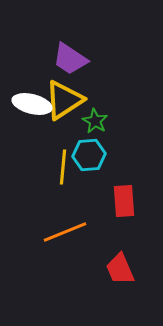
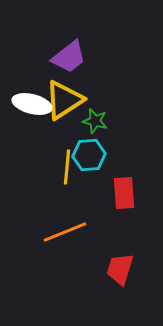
purple trapezoid: moved 1 px left, 2 px up; rotated 72 degrees counterclockwise
green star: rotated 15 degrees counterclockwise
yellow line: moved 4 px right
red rectangle: moved 8 px up
red trapezoid: rotated 40 degrees clockwise
